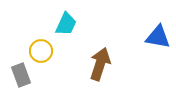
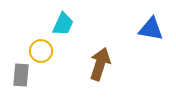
cyan trapezoid: moved 3 px left
blue triangle: moved 7 px left, 8 px up
gray rectangle: rotated 25 degrees clockwise
